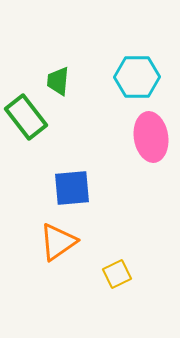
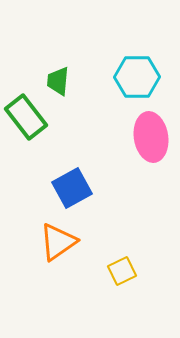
blue square: rotated 24 degrees counterclockwise
yellow square: moved 5 px right, 3 px up
